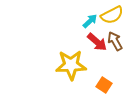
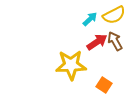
yellow semicircle: moved 2 px right
cyan arrow: moved 2 px up
red arrow: rotated 75 degrees counterclockwise
